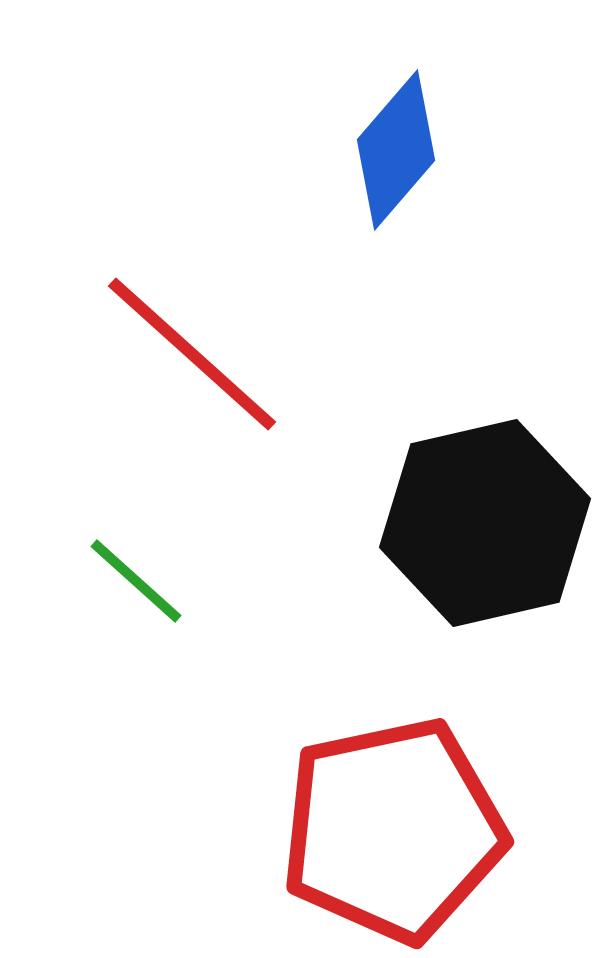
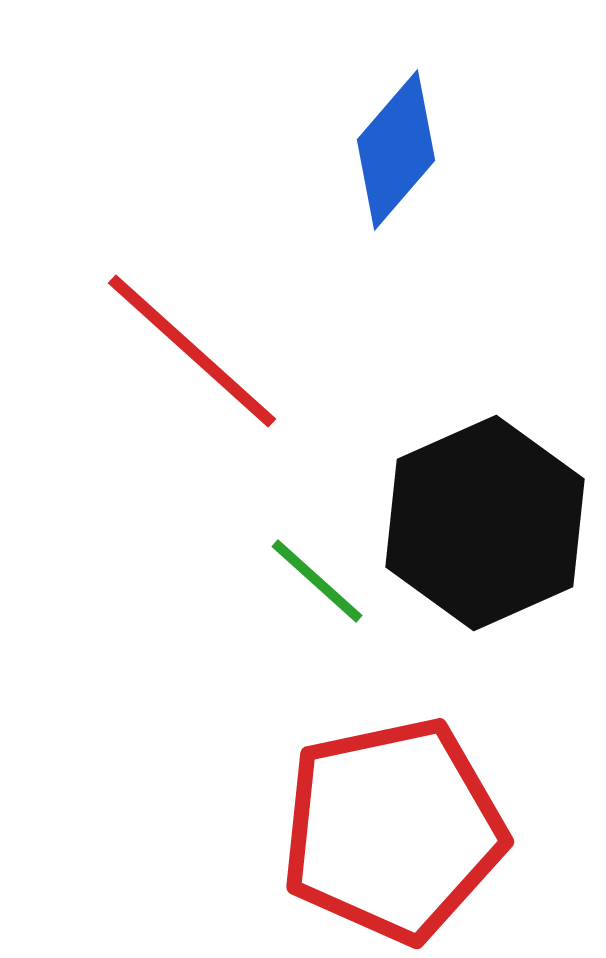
red line: moved 3 px up
black hexagon: rotated 11 degrees counterclockwise
green line: moved 181 px right
